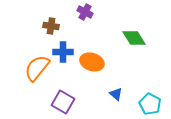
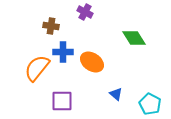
orange ellipse: rotated 15 degrees clockwise
purple square: moved 1 px left, 1 px up; rotated 30 degrees counterclockwise
